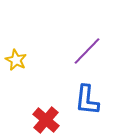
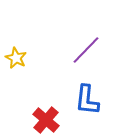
purple line: moved 1 px left, 1 px up
yellow star: moved 2 px up
